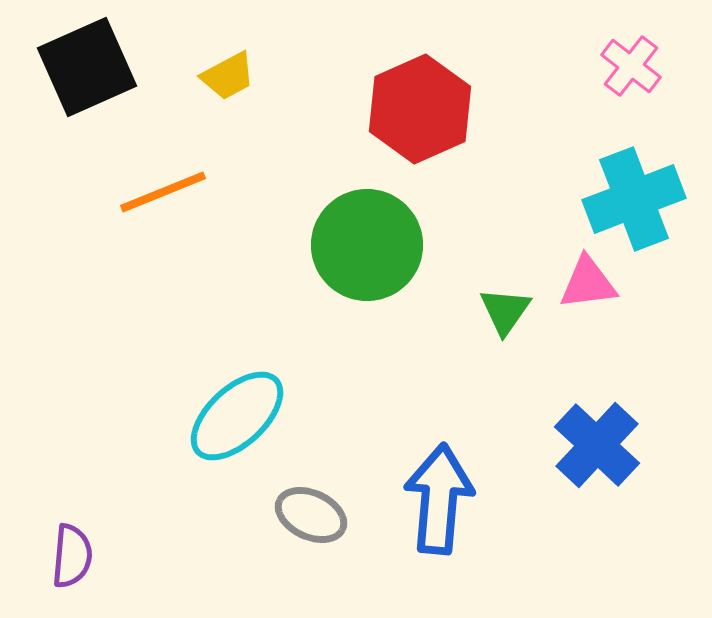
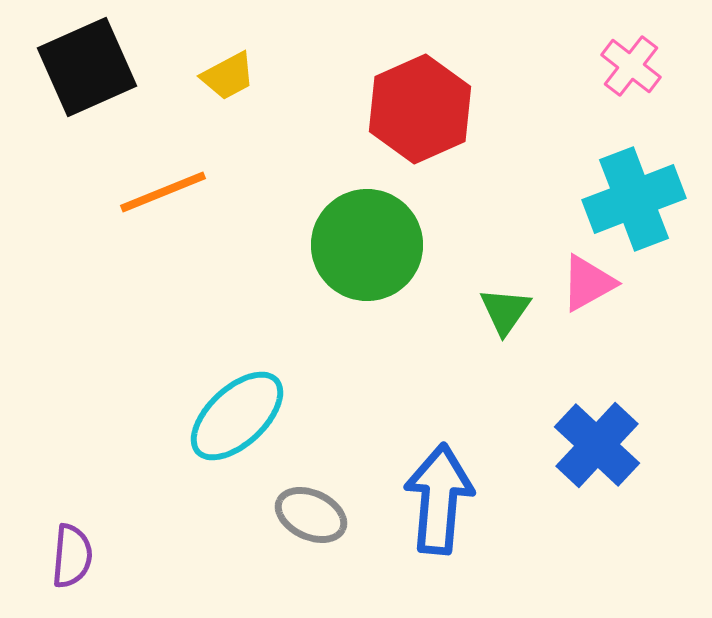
pink triangle: rotated 22 degrees counterclockwise
